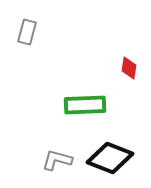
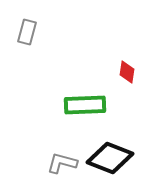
red diamond: moved 2 px left, 4 px down
gray L-shape: moved 5 px right, 3 px down
